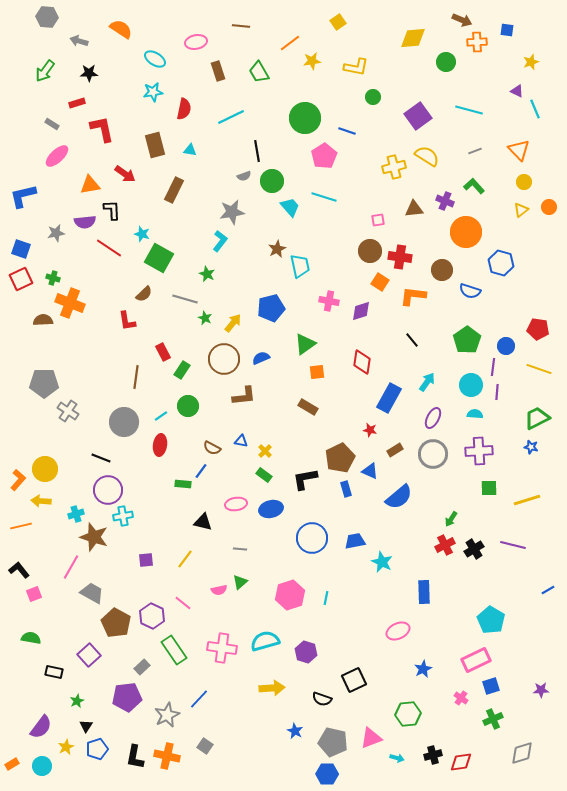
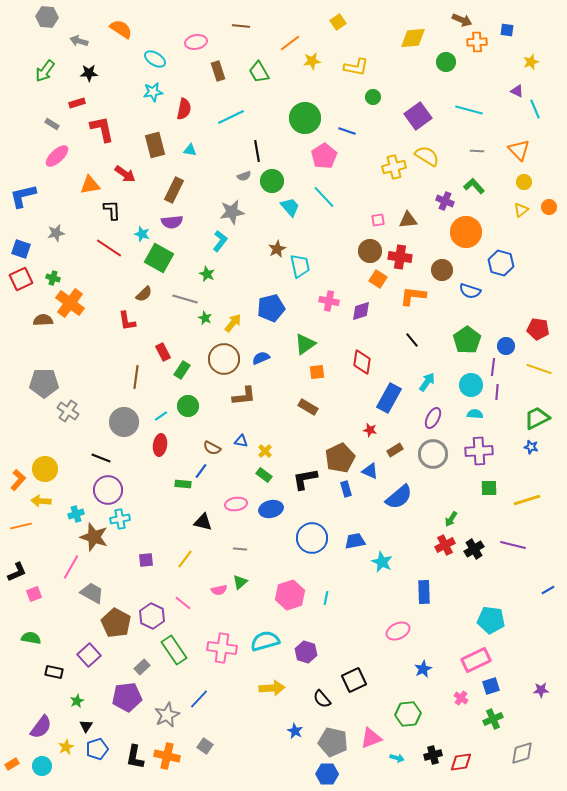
gray line at (475, 151): moved 2 px right; rotated 24 degrees clockwise
cyan line at (324, 197): rotated 30 degrees clockwise
brown triangle at (414, 209): moved 6 px left, 11 px down
purple semicircle at (85, 222): moved 87 px right
orange square at (380, 282): moved 2 px left, 3 px up
orange cross at (70, 303): rotated 16 degrees clockwise
cyan cross at (123, 516): moved 3 px left, 3 px down
black L-shape at (19, 570): moved 2 px left, 2 px down; rotated 105 degrees clockwise
cyan pentagon at (491, 620): rotated 24 degrees counterclockwise
black semicircle at (322, 699): rotated 30 degrees clockwise
